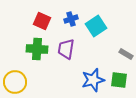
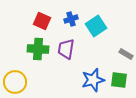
green cross: moved 1 px right
